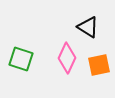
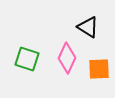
green square: moved 6 px right
orange square: moved 4 px down; rotated 10 degrees clockwise
